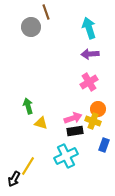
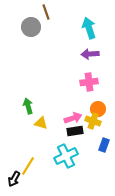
pink cross: rotated 24 degrees clockwise
